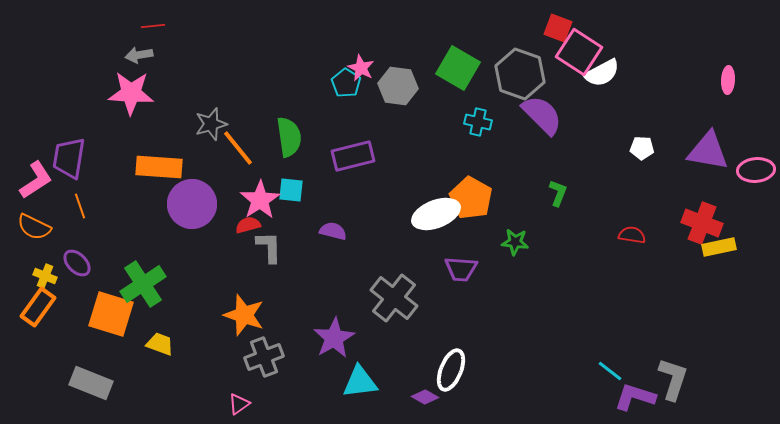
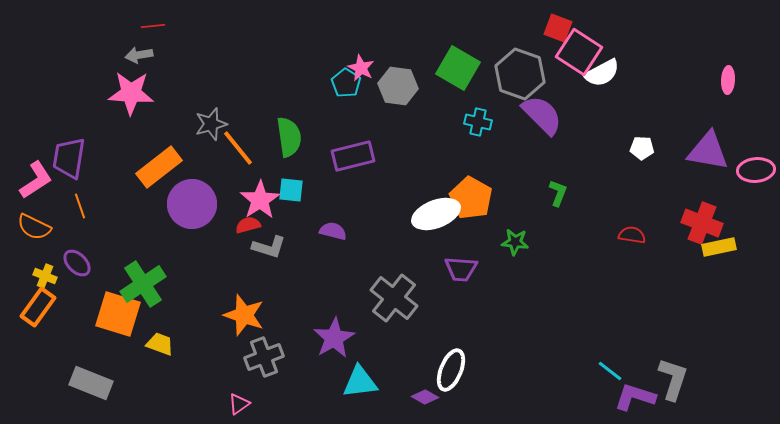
orange rectangle at (159, 167): rotated 42 degrees counterclockwise
gray L-shape at (269, 247): rotated 108 degrees clockwise
orange square at (111, 314): moved 7 px right
